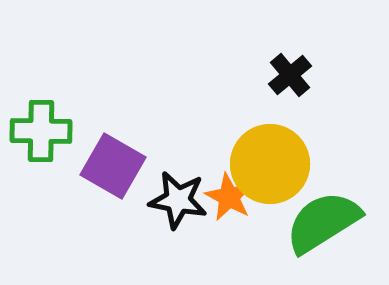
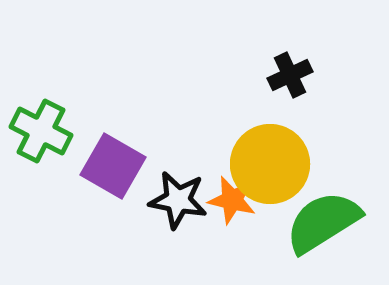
black cross: rotated 15 degrees clockwise
green cross: rotated 26 degrees clockwise
orange star: moved 3 px right, 3 px down; rotated 15 degrees counterclockwise
